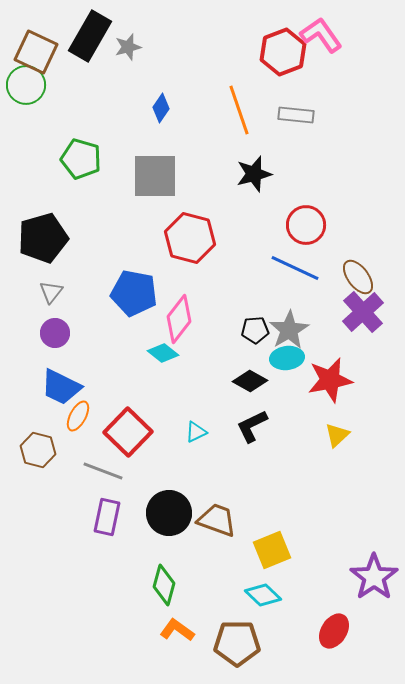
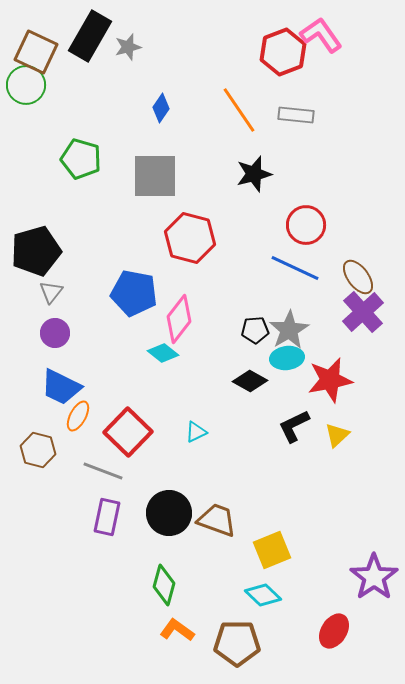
orange line at (239, 110): rotated 15 degrees counterclockwise
black pentagon at (43, 238): moved 7 px left, 13 px down
black L-shape at (252, 426): moved 42 px right
